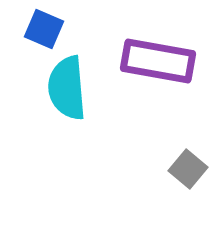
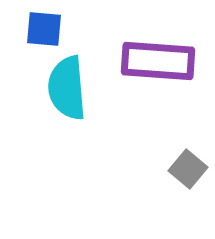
blue square: rotated 18 degrees counterclockwise
purple rectangle: rotated 6 degrees counterclockwise
